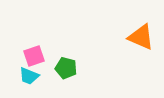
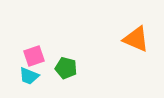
orange triangle: moved 5 px left, 2 px down
